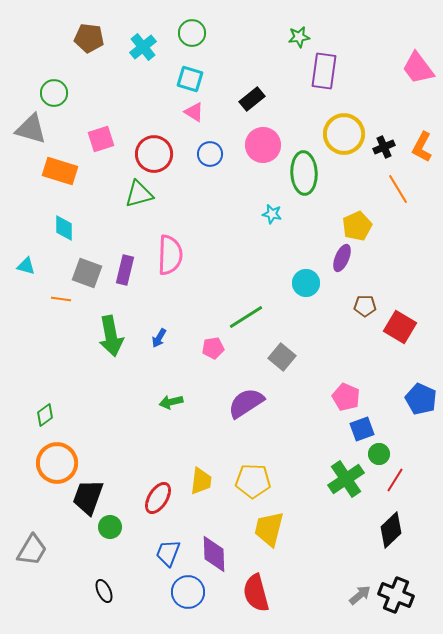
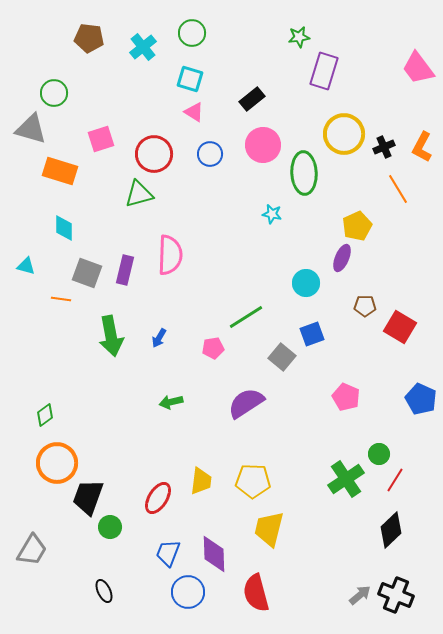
purple rectangle at (324, 71): rotated 9 degrees clockwise
blue square at (362, 429): moved 50 px left, 95 px up
